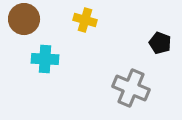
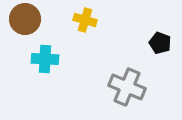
brown circle: moved 1 px right
gray cross: moved 4 px left, 1 px up
